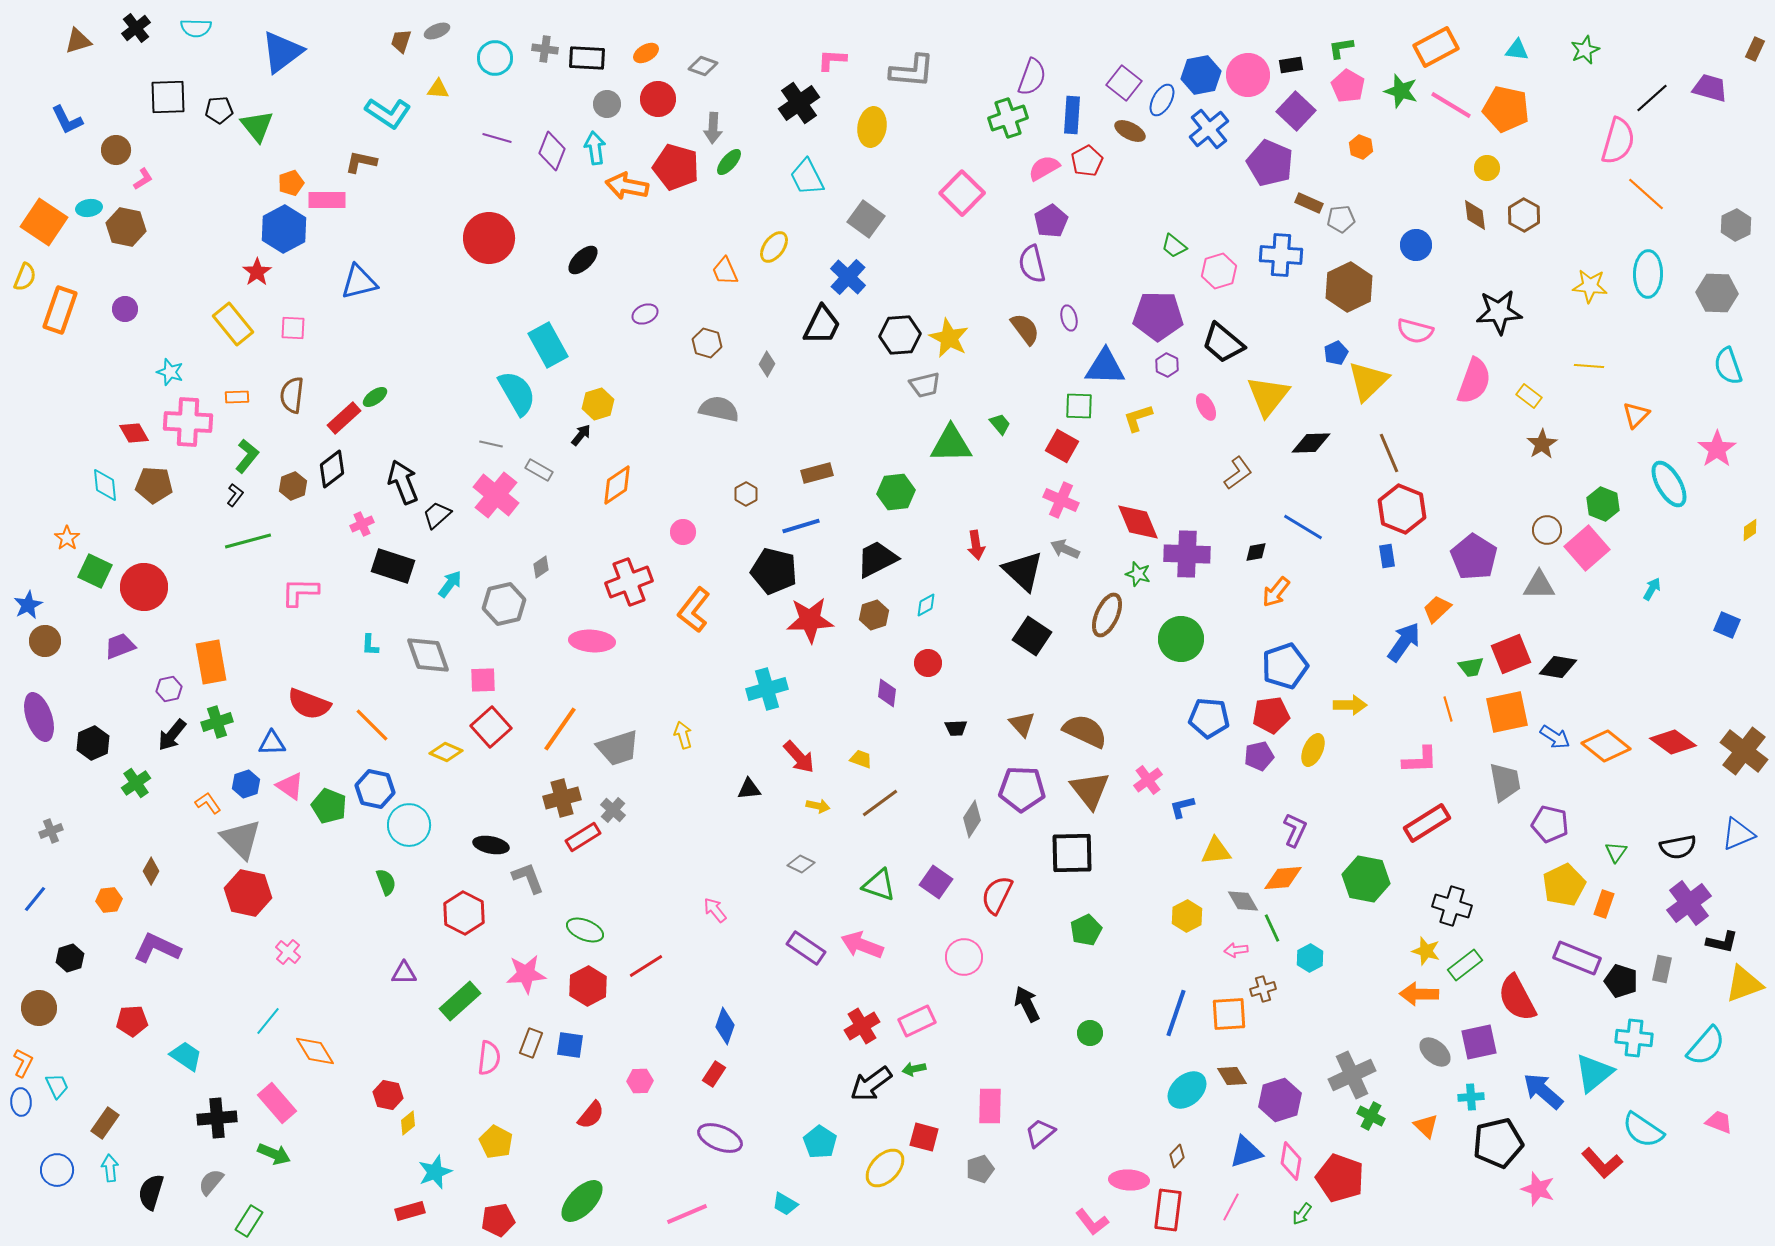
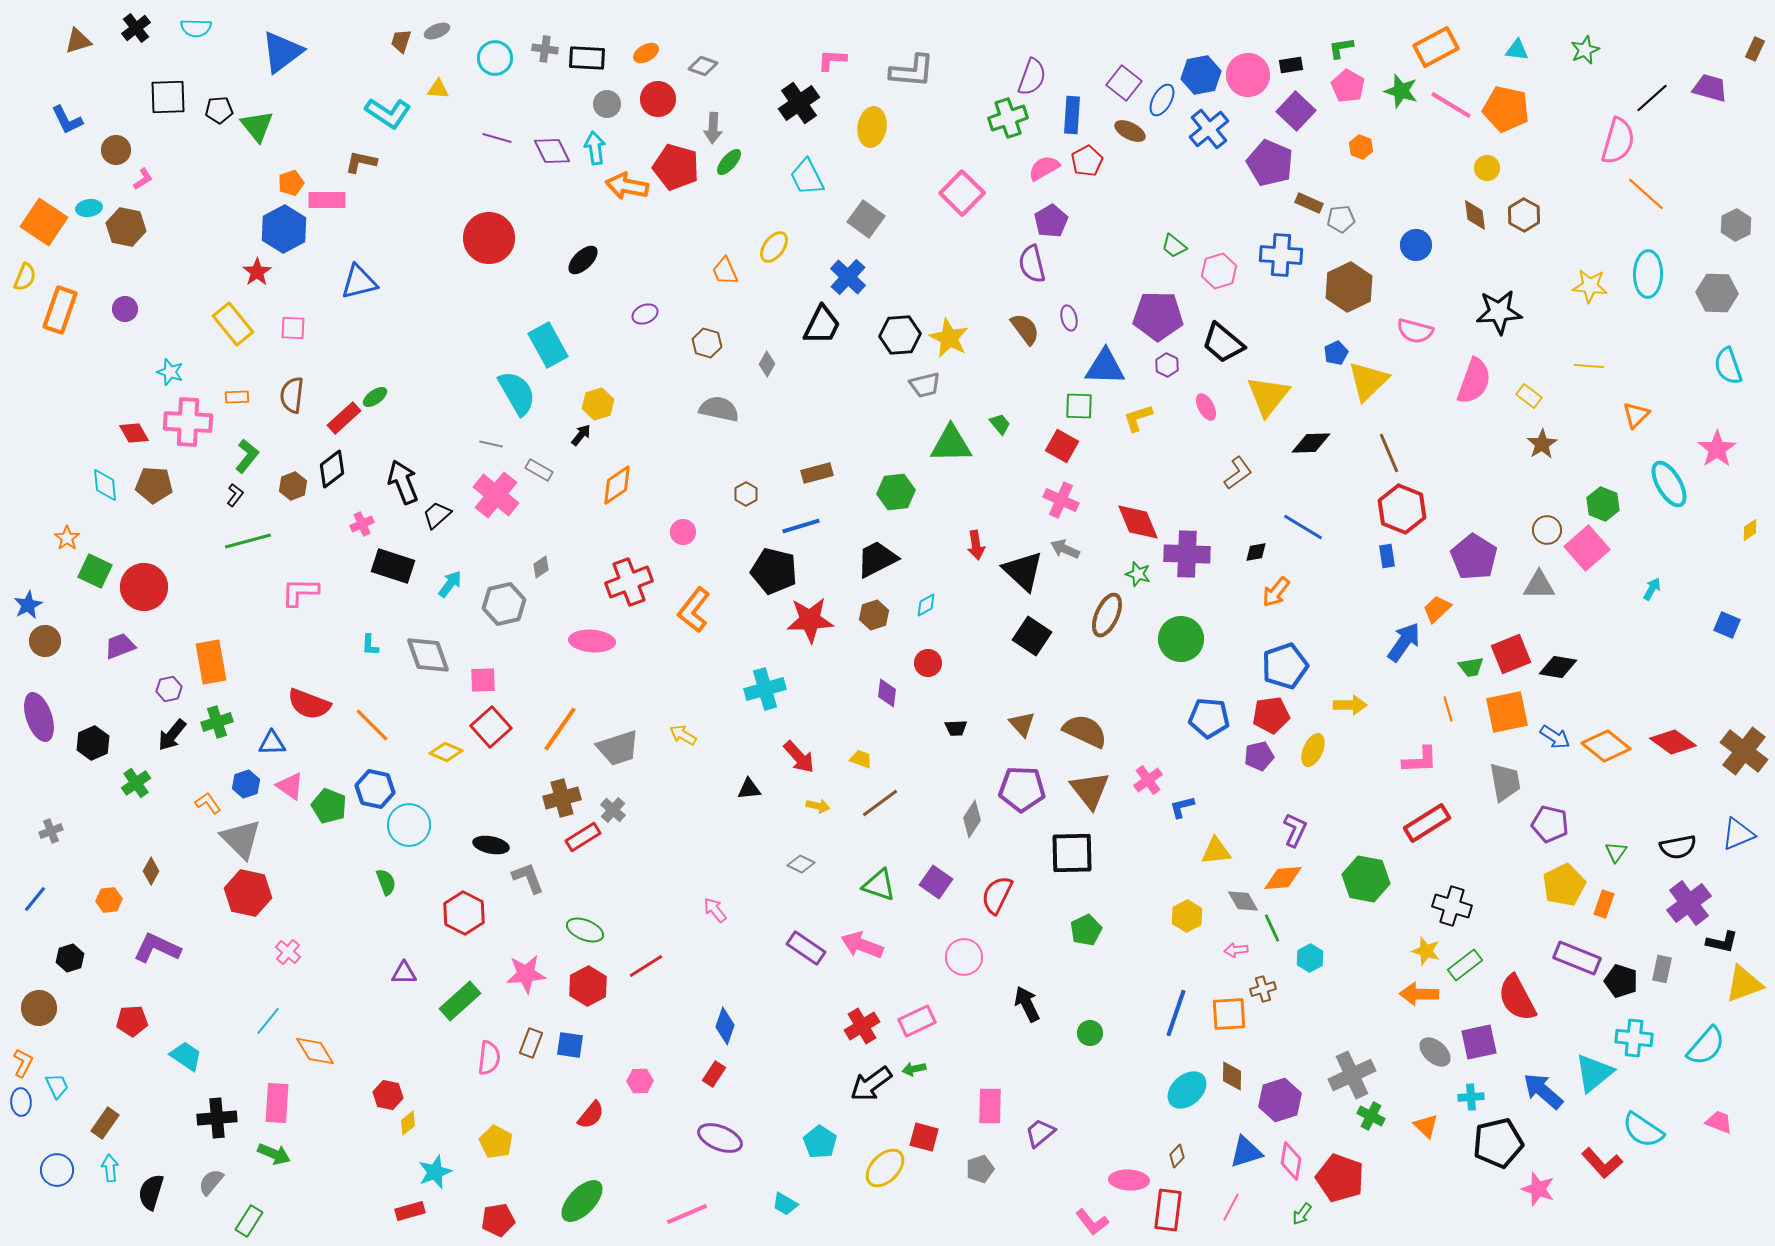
purple diamond at (552, 151): rotated 48 degrees counterclockwise
cyan cross at (767, 689): moved 2 px left
yellow arrow at (683, 735): rotated 44 degrees counterclockwise
brown diamond at (1232, 1076): rotated 32 degrees clockwise
pink rectangle at (277, 1103): rotated 45 degrees clockwise
